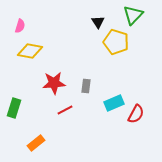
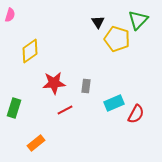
green triangle: moved 5 px right, 5 px down
pink semicircle: moved 10 px left, 11 px up
yellow pentagon: moved 1 px right, 3 px up
yellow diamond: rotated 45 degrees counterclockwise
